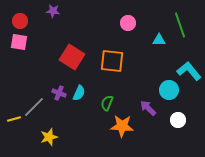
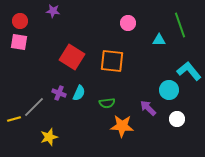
green semicircle: rotated 119 degrees counterclockwise
white circle: moved 1 px left, 1 px up
